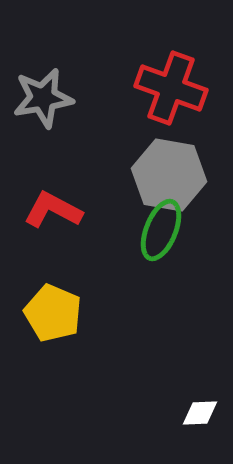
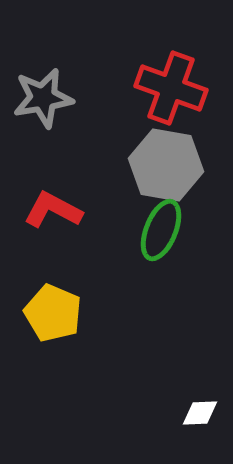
gray hexagon: moved 3 px left, 10 px up
